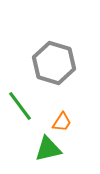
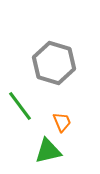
orange trapezoid: rotated 55 degrees counterclockwise
green triangle: moved 2 px down
